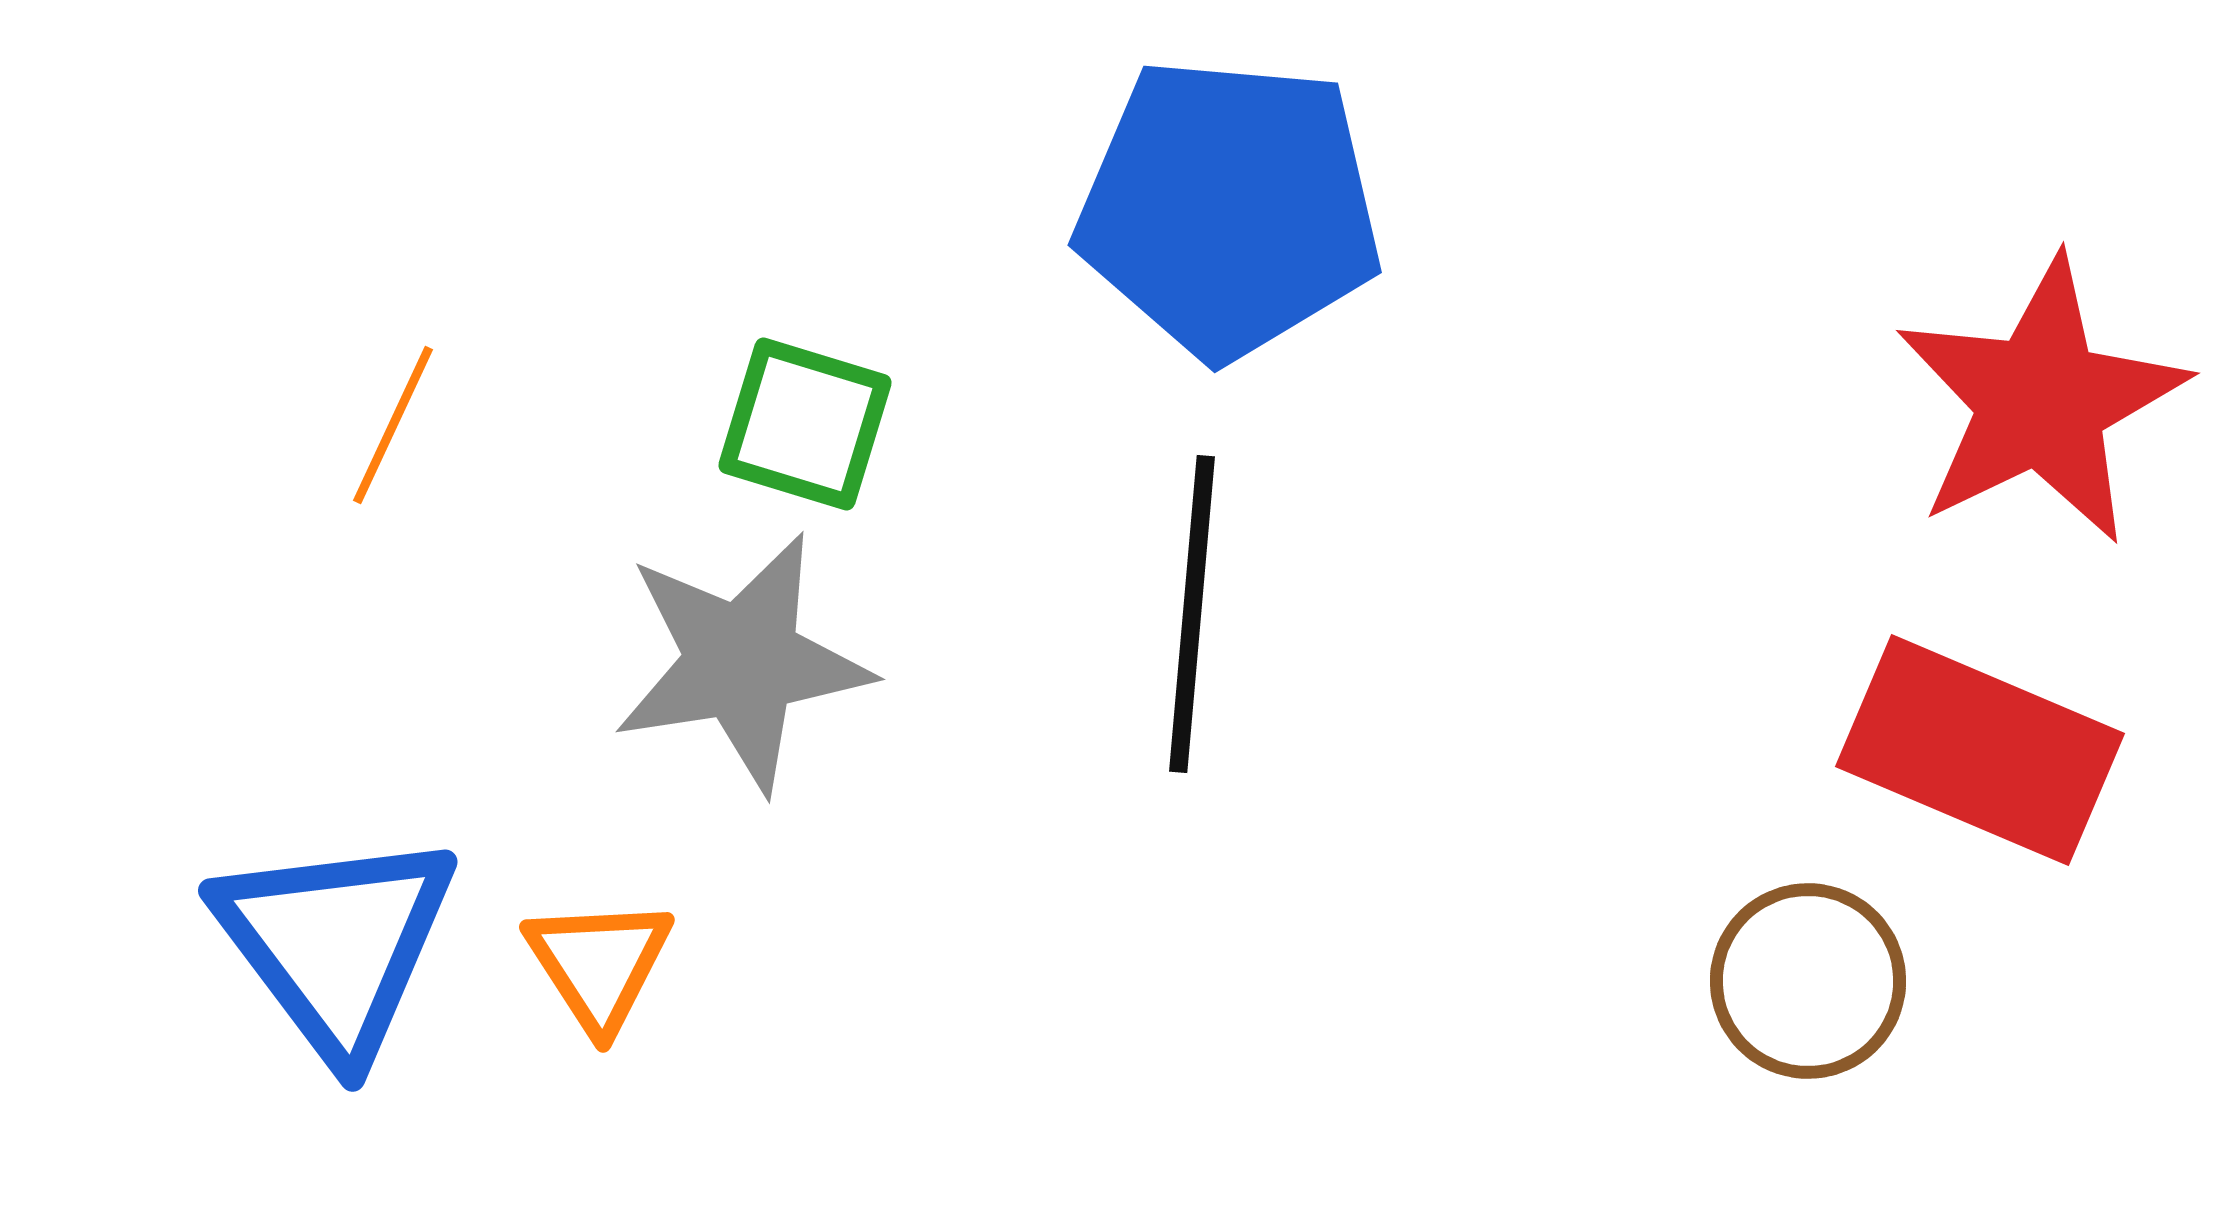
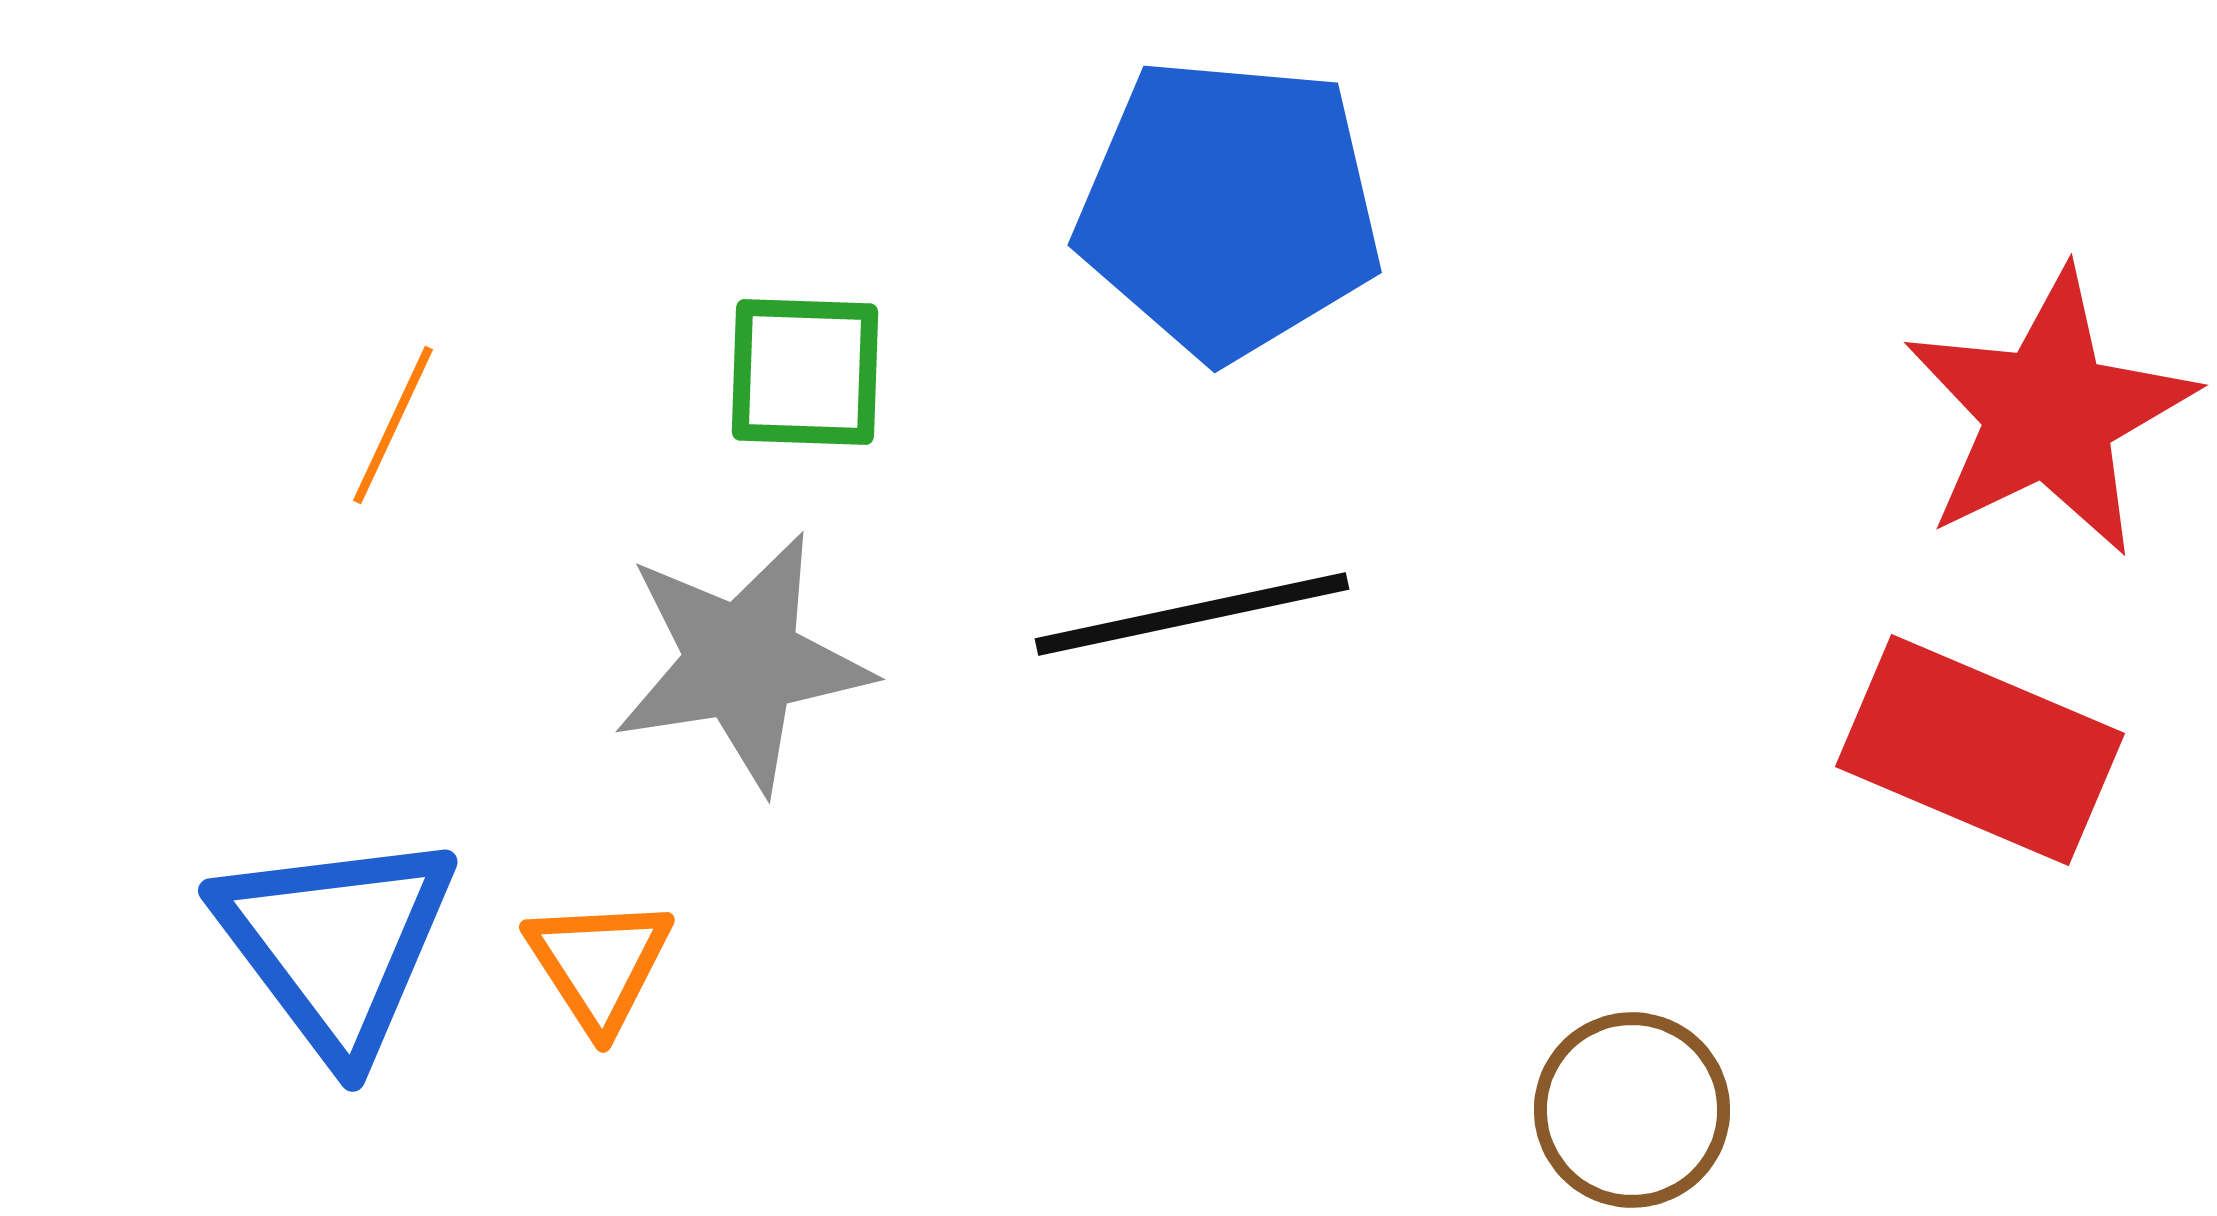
red star: moved 8 px right, 12 px down
green square: moved 52 px up; rotated 15 degrees counterclockwise
black line: rotated 73 degrees clockwise
brown circle: moved 176 px left, 129 px down
